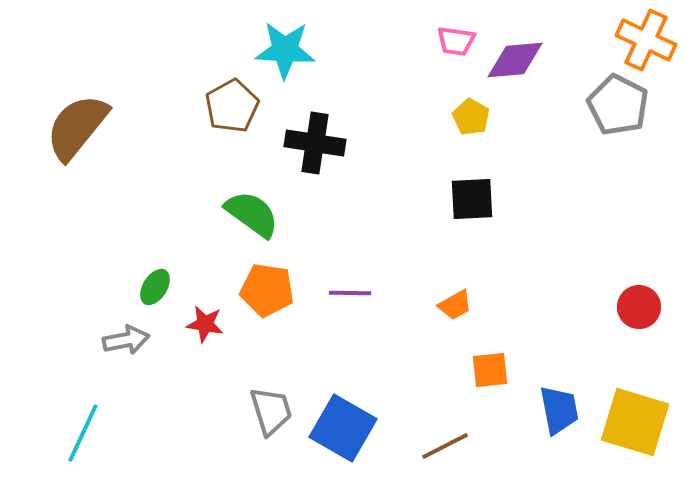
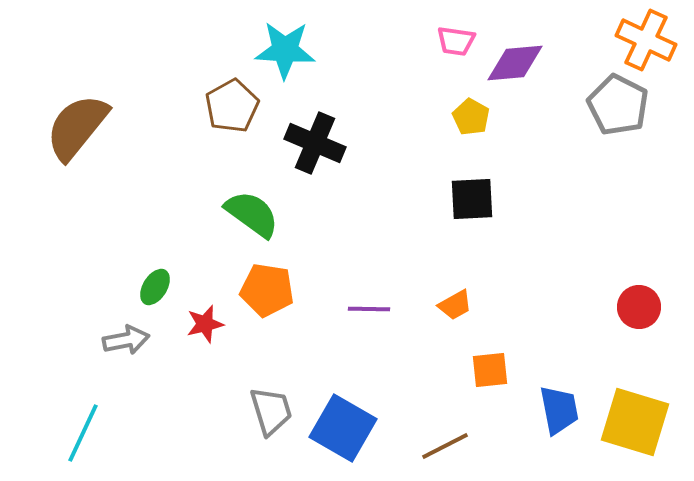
purple diamond: moved 3 px down
black cross: rotated 14 degrees clockwise
purple line: moved 19 px right, 16 px down
red star: rotated 24 degrees counterclockwise
